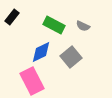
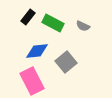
black rectangle: moved 16 px right
green rectangle: moved 1 px left, 2 px up
blue diamond: moved 4 px left, 1 px up; rotated 20 degrees clockwise
gray square: moved 5 px left, 5 px down
